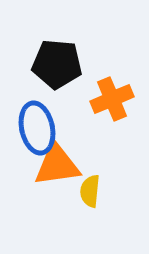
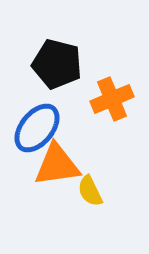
black pentagon: rotated 9 degrees clockwise
blue ellipse: rotated 51 degrees clockwise
yellow semicircle: rotated 32 degrees counterclockwise
